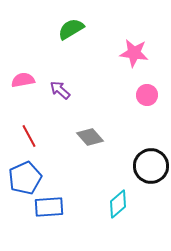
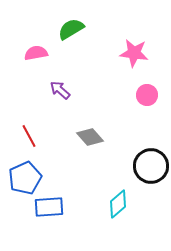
pink semicircle: moved 13 px right, 27 px up
